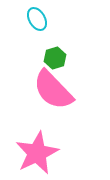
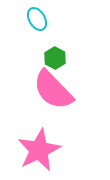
green hexagon: rotated 15 degrees counterclockwise
pink star: moved 2 px right, 3 px up
